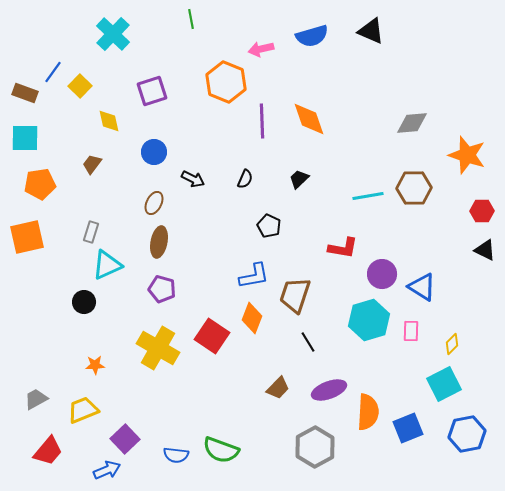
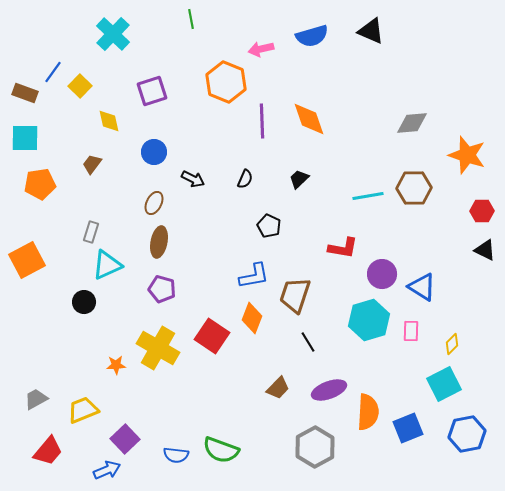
orange square at (27, 237): moved 23 px down; rotated 15 degrees counterclockwise
orange star at (95, 365): moved 21 px right
